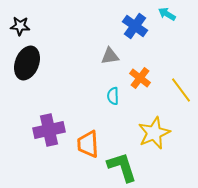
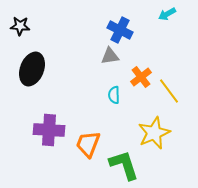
cyan arrow: rotated 60 degrees counterclockwise
blue cross: moved 15 px left, 4 px down; rotated 10 degrees counterclockwise
black ellipse: moved 5 px right, 6 px down
orange cross: moved 1 px right, 1 px up; rotated 15 degrees clockwise
yellow line: moved 12 px left, 1 px down
cyan semicircle: moved 1 px right, 1 px up
purple cross: rotated 16 degrees clockwise
orange trapezoid: rotated 24 degrees clockwise
green L-shape: moved 2 px right, 2 px up
